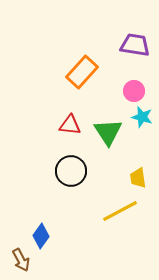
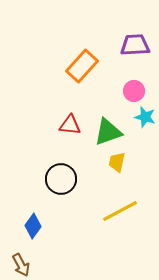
purple trapezoid: rotated 12 degrees counterclockwise
orange rectangle: moved 6 px up
cyan star: moved 3 px right
green triangle: rotated 44 degrees clockwise
black circle: moved 10 px left, 8 px down
yellow trapezoid: moved 21 px left, 16 px up; rotated 20 degrees clockwise
blue diamond: moved 8 px left, 10 px up
brown arrow: moved 5 px down
